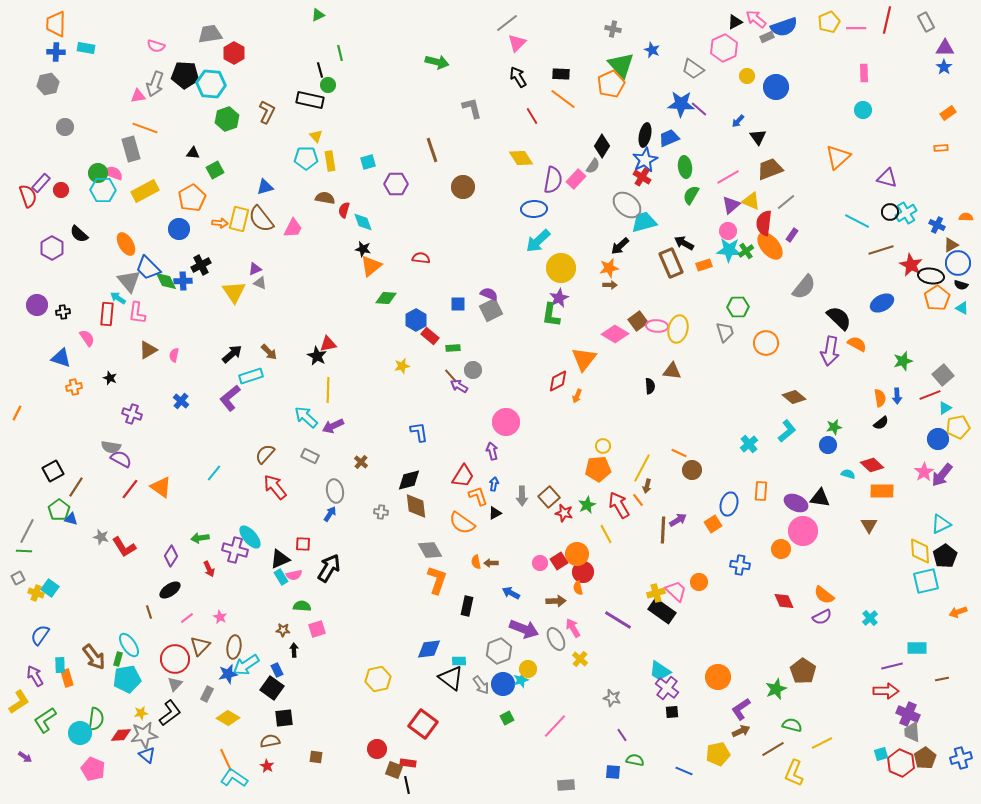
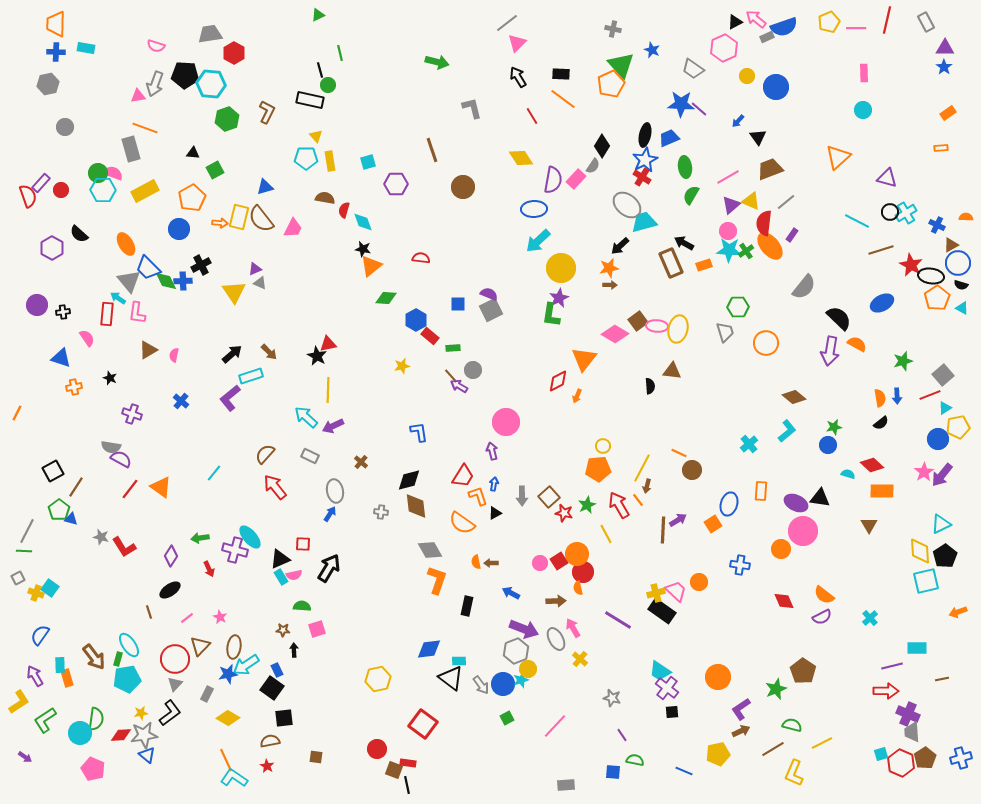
yellow rectangle at (239, 219): moved 2 px up
gray hexagon at (499, 651): moved 17 px right
